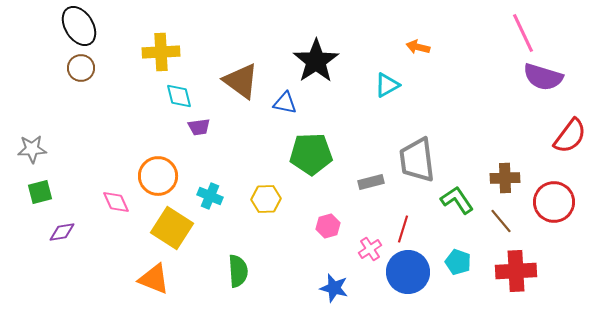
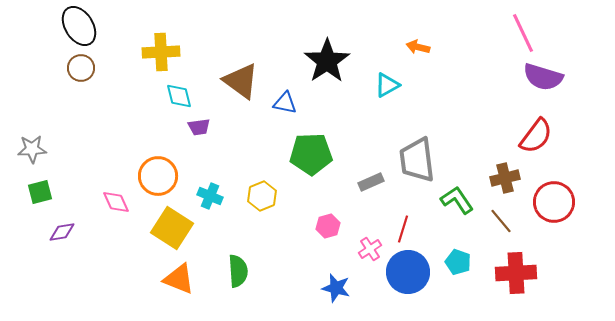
black star: moved 11 px right
red semicircle: moved 34 px left
brown cross: rotated 12 degrees counterclockwise
gray rectangle: rotated 10 degrees counterclockwise
yellow hexagon: moved 4 px left, 3 px up; rotated 20 degrees counterclockwise
red cross: moved 2 px down
orange triangle: moved 25 px right
blue star: moved 2 px right
